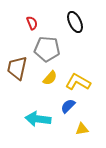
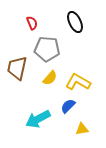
cyan arrow: rotated 35 degrees counterclockwise
